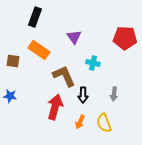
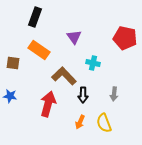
red pentagon: rotated 10 degrees clockwise
brown square: moved 2 px down
brown L-shape: rotated 20 degrees counterclockwise
red arrow: moved 7 px left, 3 px up
